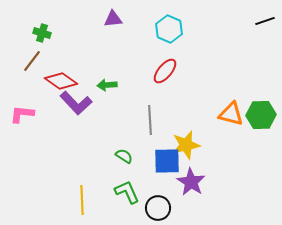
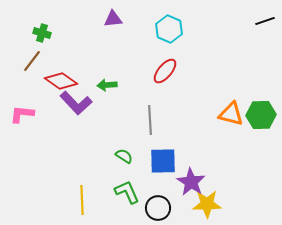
yellow star: moved 21 px right, 59 px down; rotated 12 degrees clockwise
blue square: moved 4 px left
